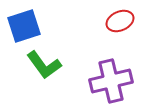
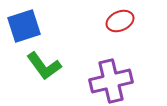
green L-shape: moved 1 px down
